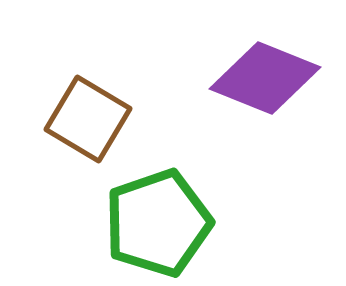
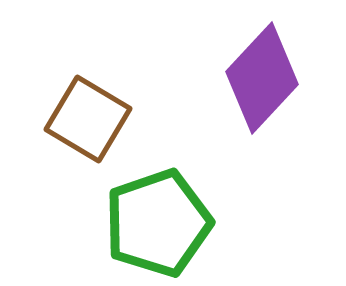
purple diamond: moved 3 px left; rotated 69 degrees counterclockwise
